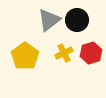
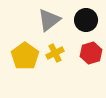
black circle: moved 9 px right
yellow cross: moved 9 px left
